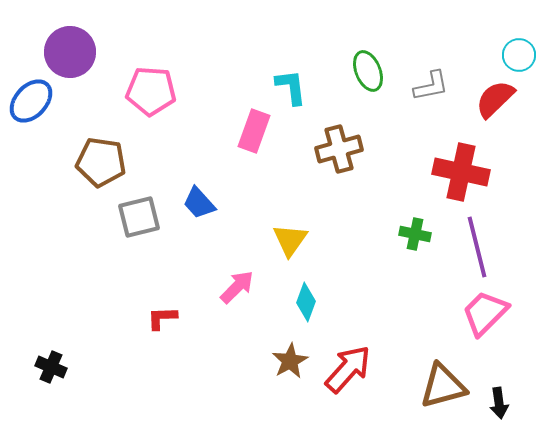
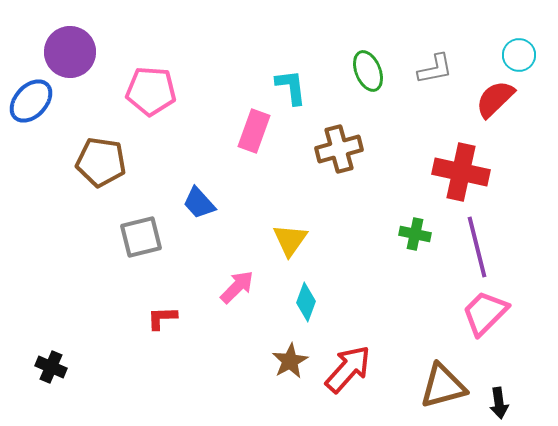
gray L-shape: moved 4 px right, 17 px up
gray square: moved 2 px right, 20 px down
